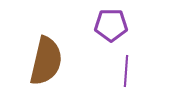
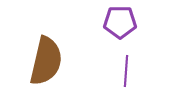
purple pentagon: moved 9 px right, 3 px up
